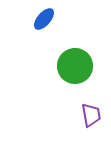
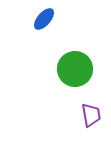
green circle: moved 3 px down
